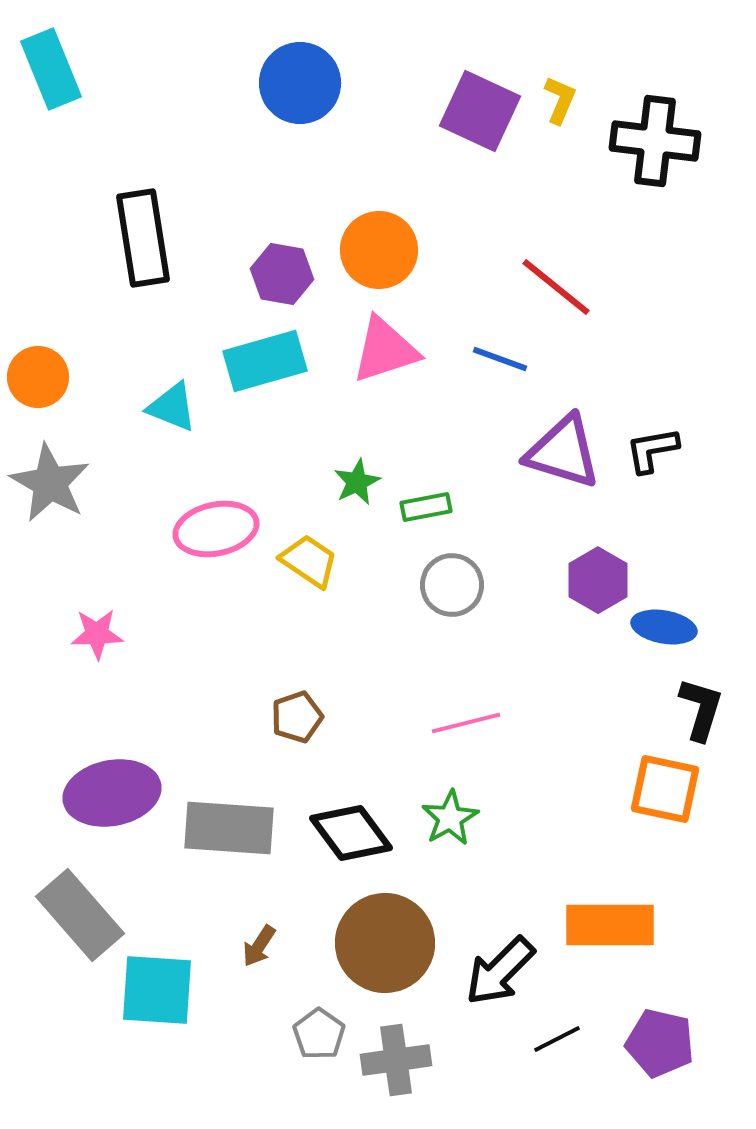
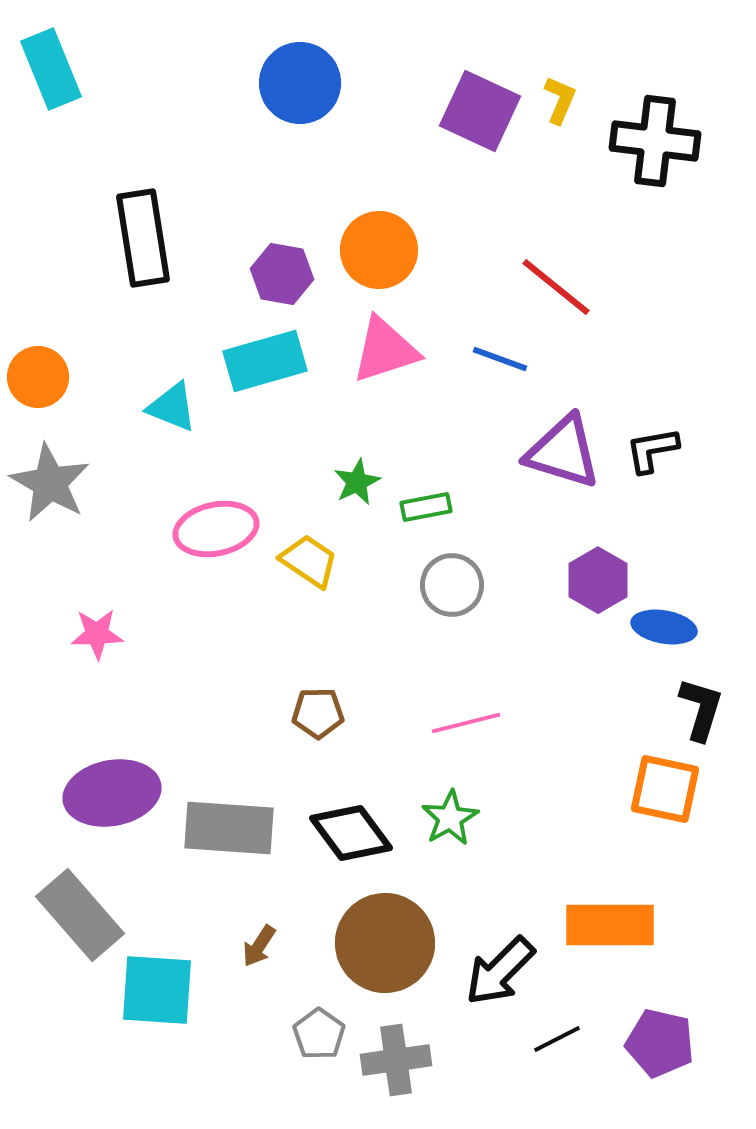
brown pentagon at (297, 717): moved 21 px right, 4 px up; rotated 18 degrees clockwise
